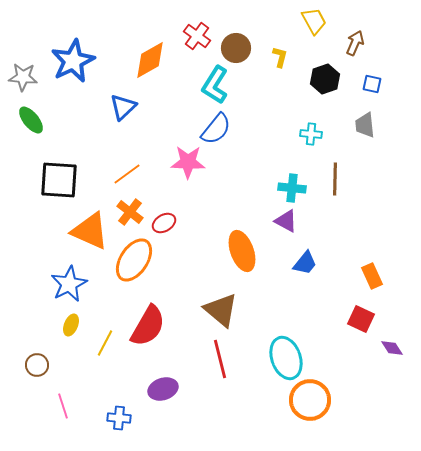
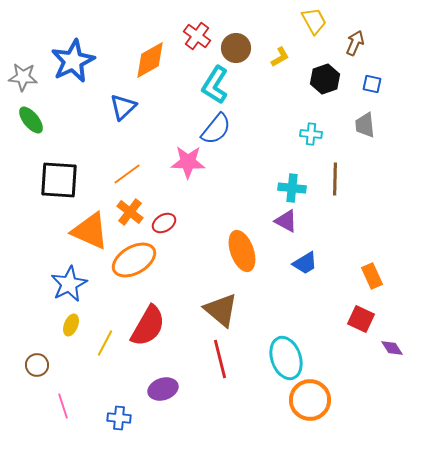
yellow L-shape at (280, 57): rotated 45 degrees clockwise
orange ellipse at (134, 260): rotated 27 degrees clockwise
blue trapezoid at (305, 263): rotated 20 degrees clockwise
